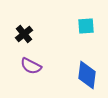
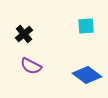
blue diamond: rotated 60 degrees counterclockwise
